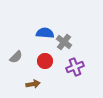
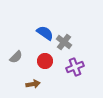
blue semicircle: rotated 30 degrees clockwise
